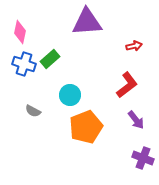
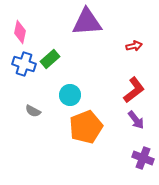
red L-shape: moved 7 px right, 5 px down
